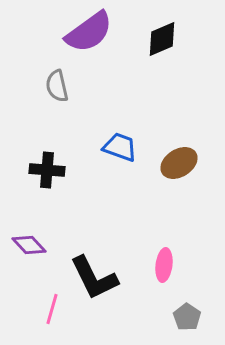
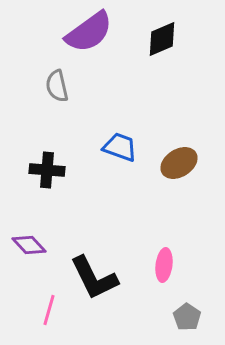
pink line: moved 3 px left, 1 px down
